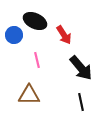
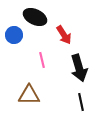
black ellipse: moved 4 px up
pink line: moved 5 px right
black arrow: moved 2 px left; rotated 24 degrees clockwise
